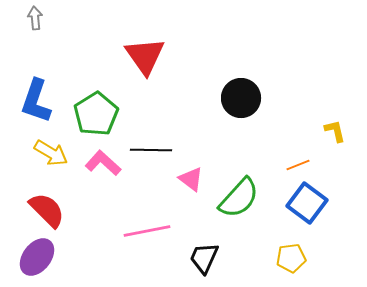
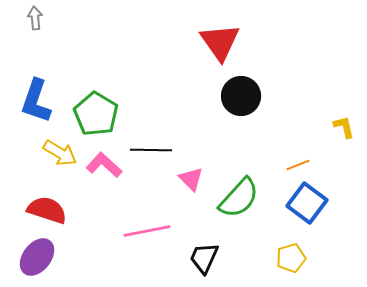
red triangle: moved 75 px right, 14 px up
black circle: moved 2 px up
green pentagon: rotated 9 degrees counterclockwise
yellow L-shape: moved 9 px right, 4 px up
yellow arrow: moved 9 px right
pink L-shape: moved 1 px right, 2 px down
pink triangle: rotated 8 degrees clockwise
red semicircle: rotated 27 degrees counterclockwise
yellow pentagon: rotated 8 degrees counterclockwise
